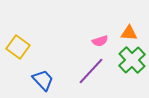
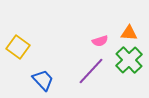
green cross: moved 3 px left
